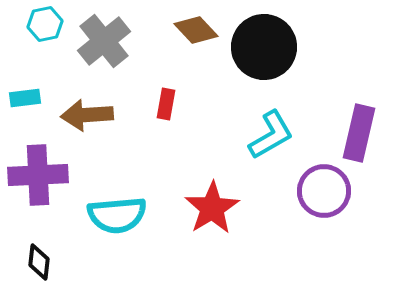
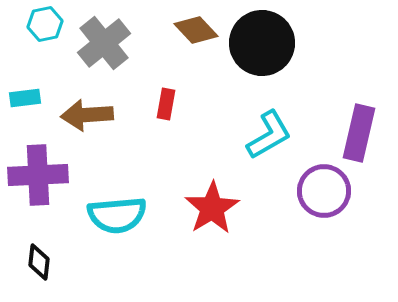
gray cross: moved 2 px down
black circle: moved 2 px left, 4 px up
cyan L-shape: moved 2 px left
